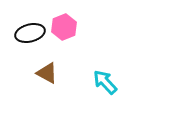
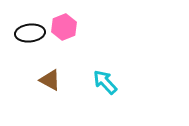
black ellipse: rotated 8 degrees clockwise
brown triangle: moved 3 px right, 7 px down
